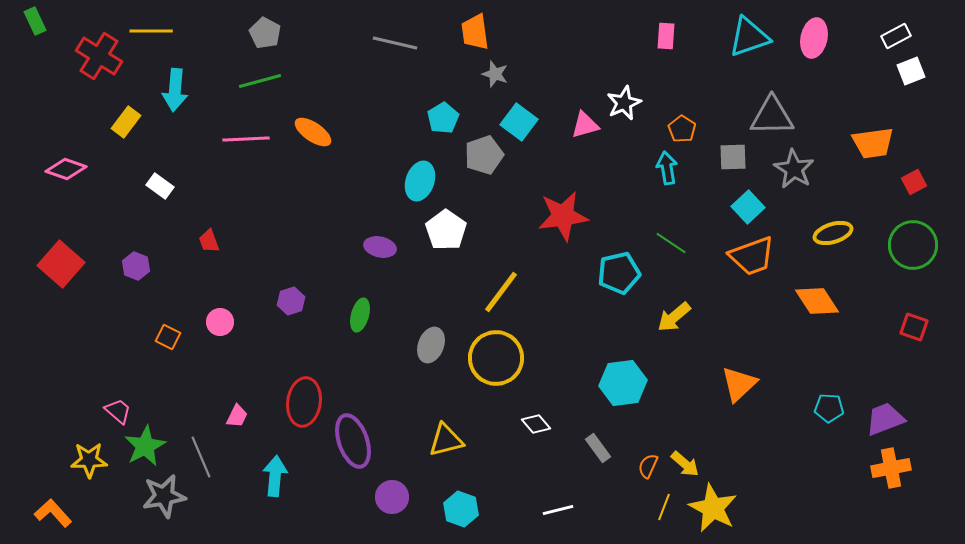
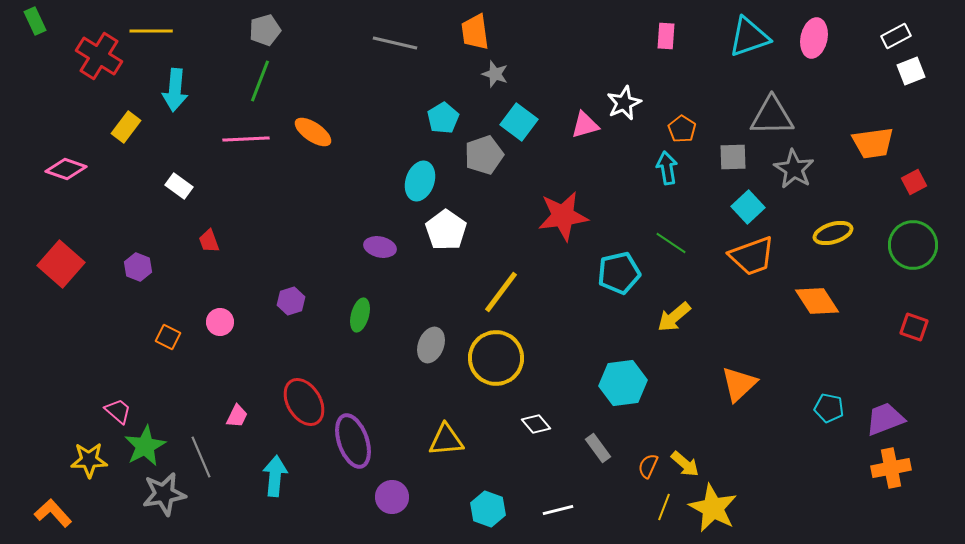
gray pentagon at (265, 33): moved 3 px up; rotated 28 degrees clockwise
green line at (260, 81): rotated 54 degrees counterclockwise
yellow rectangle at (126, 122): moved 5 px down
white rectangle at (160, 186): moved 19 px right
purple hexagon at (136, 266): moved 2 px right, 1 px down
red ellipse at (304, 402): rotated 39 degrees counterclockwise
cyan pentagon at (829, 408): rotated 8 degrees clockwise
yellow triangle at (446, 440): rotated 9 degrees clockwise
gray star at (164, 496): moved 2 px up
cyan hexagon at (461, 509): moved 27 px right
